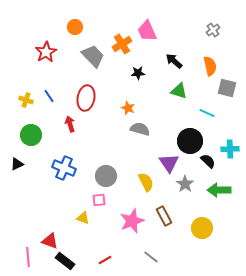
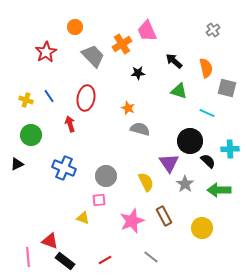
orange semicircle: moved 4 px left, 2 px down
